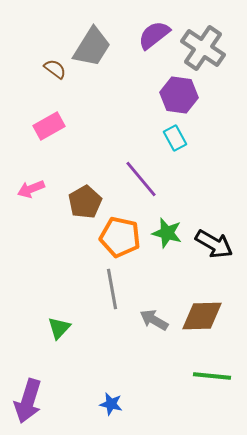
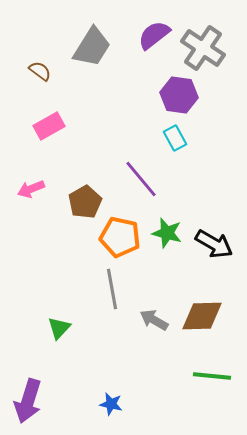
brown semicircle: moved 15 px left, 2 px down
